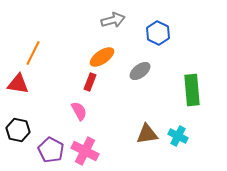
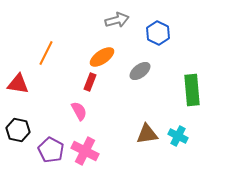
gray arrow: moved 4 px right
orange line: moved 13 px right
